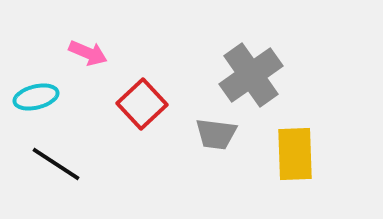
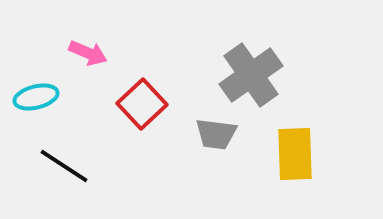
black line: moved 8 px right, 2 px down
